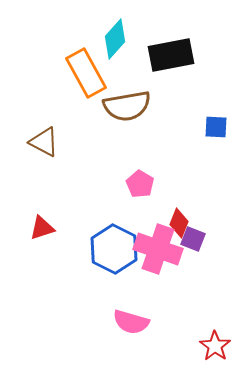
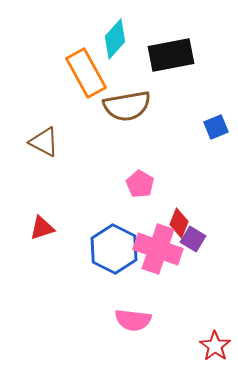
blue square: rotated 25 degrees counterclockwise
purple square: rotated 10 degrees clockwise
pink semicircle: moved 2 px right, 2 px up; rotated 9 degrees counterclockwise
